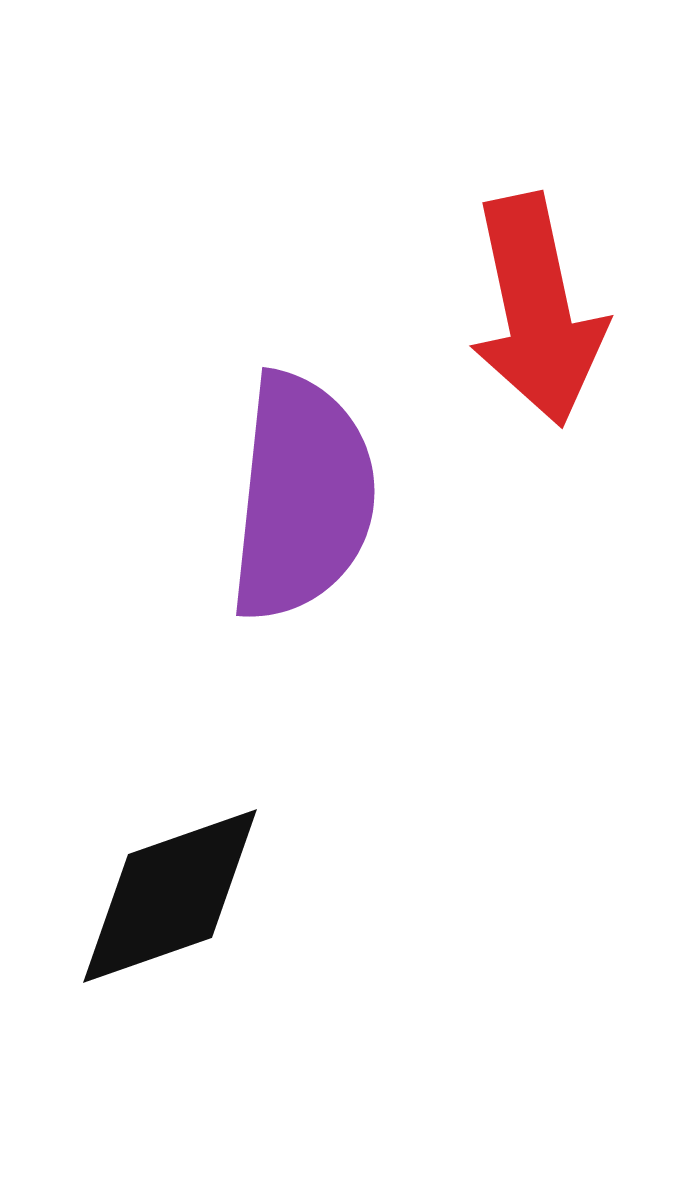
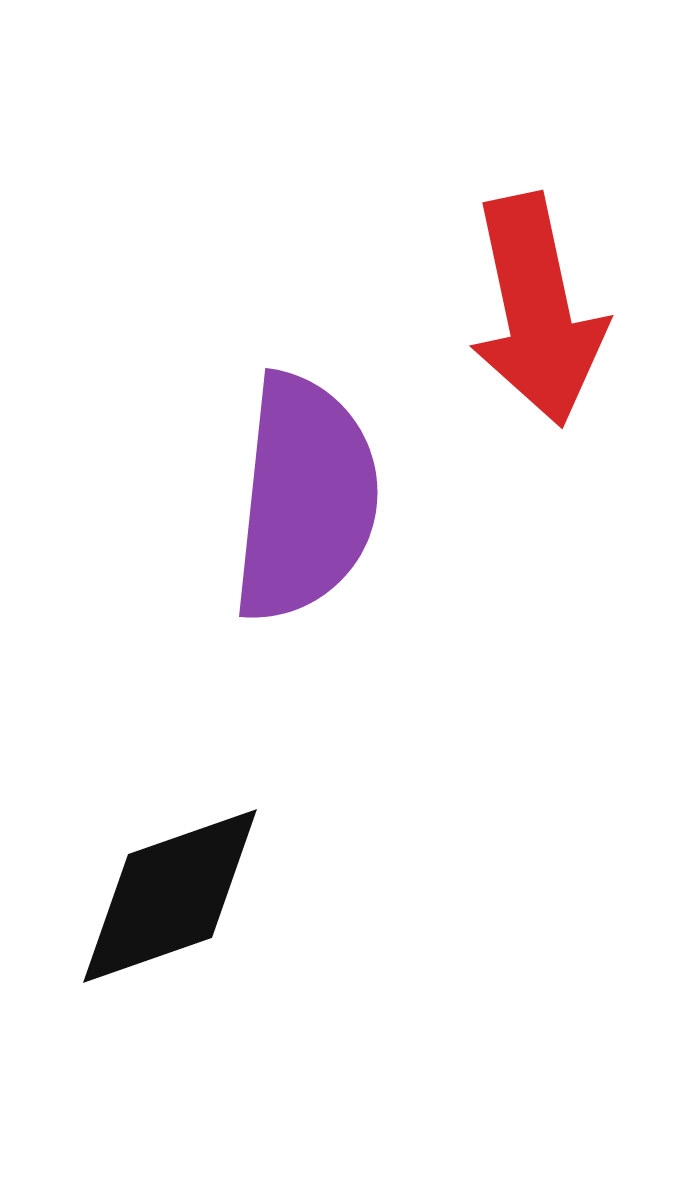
purple semicircle: moved 3 px right, 1 px down
